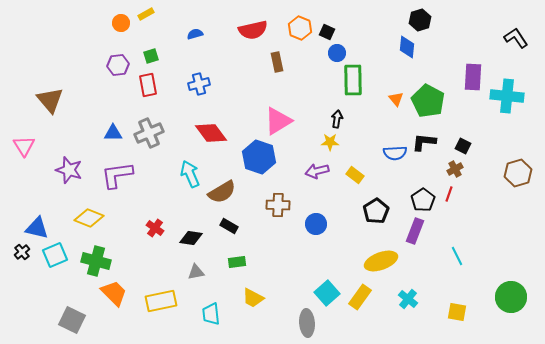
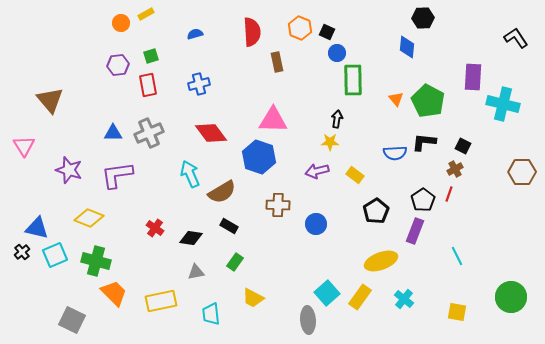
black hexagon at (420, 20): moved 3 px right, 2 px up; rotated 15 degrees clockwise
red semicircle at (253, 30): moved 1 px left, 2 px down; rotated 80 degrees counterclockwise
cyan cross at (507, 96): moved 4 px left, 8 px down; rotated 8 degrees clockwise
pink triangle at (278, 121): moved 5 px left, 1 px up; rotated 32 degrees clockwise
brown hexagon at (518, 173): moved 4 px right, 1 px up; rotated 16 degrees clockwise
green rectangle at (237, 262): moved 2 px left; rotated 48 degrees counterclockwise
cyan cross at (408, 299): moved 4 px left
gray ellipse at (307, 323): moved 1 px right, 3 px up
